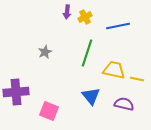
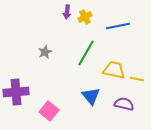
green line: moved 1 px left; rotated 12 degrees clockwise
pink square: rotated 18 degrees clockwise
